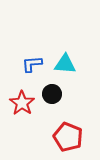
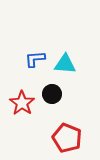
blue L-shape: moved 3 px right, 5 px up
red pentagon: moved 1 px left, 1 px down
